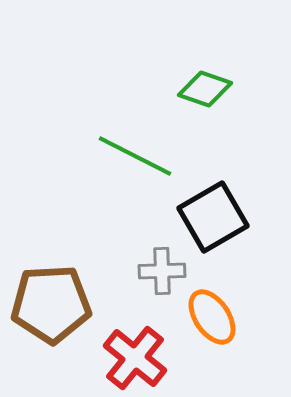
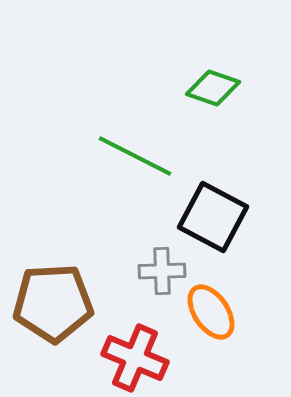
green diamond: moved 8 px right, 1 px up
black square: rotated 32 degrees counterclockwise
brown pentagon: moved 2 px right, 1 px up
orange ellipse: moved 1 px left, 5 px up
red cross: rotated 16 degrees counterclockwise
